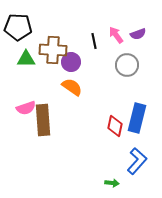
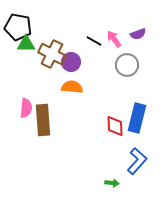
black pentagon: rotated 8 degrees clockwise
pink arrow: moved 2 px left, 4 px down
black line: rotated 49 degrees counterclockwise
brown cross: moved 1 px left, 4 px down; rotated 24 degrees clockwise
green triangle: moved 15 px up
orange semicircle: rotated 30 degrees counterclockwise
pink semicircle: rotated 66 degrees counterclockwise
red diamond: rotated 15 degrees counterclockwise
